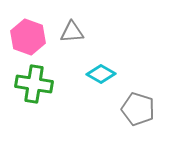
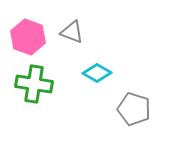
gray triangle: rotated 25 degrees clockwise
cyan diamond: moved 4 px left, 1 px up
gray pentagon: moved 4 px left
